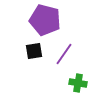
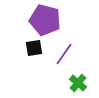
black square: moved 3 px up
green cross: rotated 30 degrees clockwise
